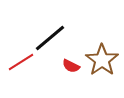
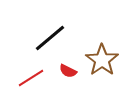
red line: moved 10 px right, 16 px down
red semicircle: moved 3 px left, 5 px down
